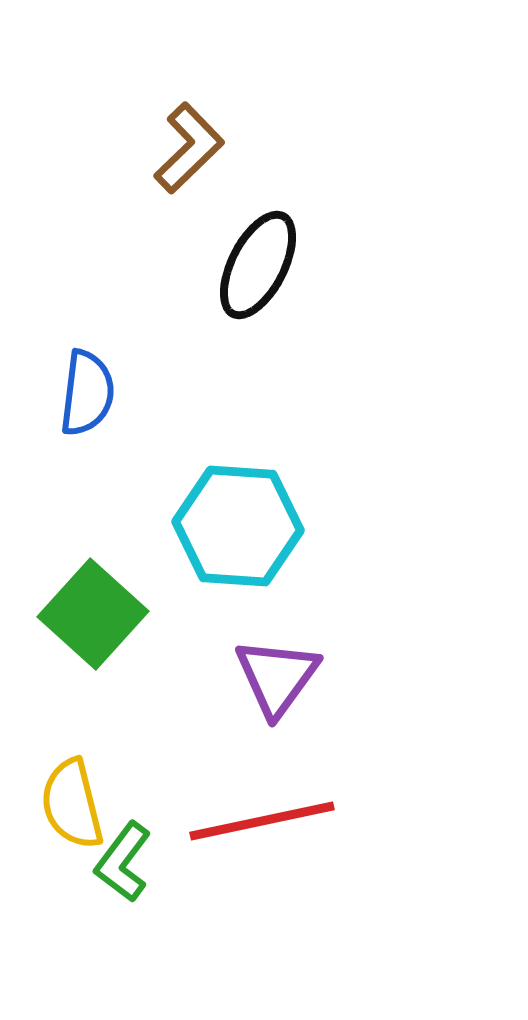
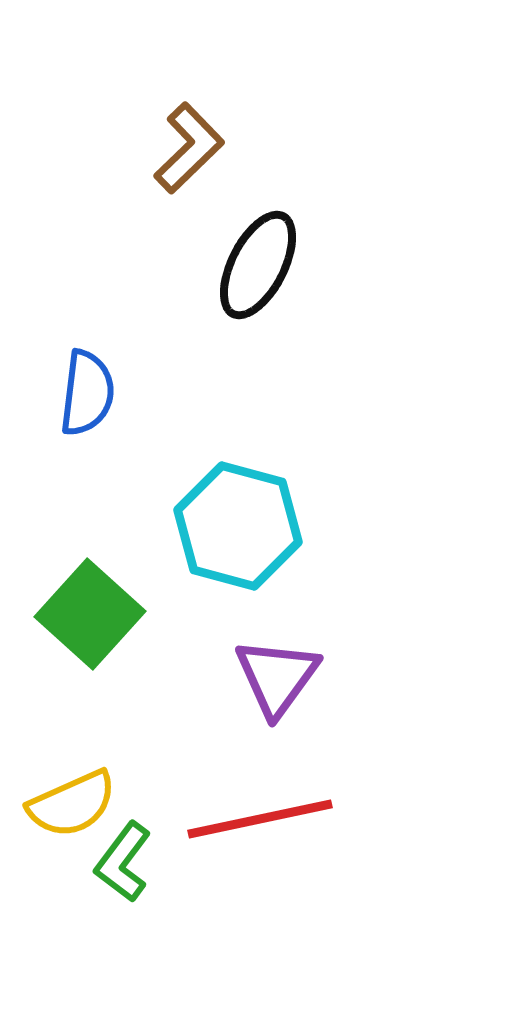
cyan hexagon: rotated 11 degrees clockwise
green square: moved 3 px left
yellow semicircle: rotated 100 degrees counterclockwise
red line: moved 2 px left, 2 px up
